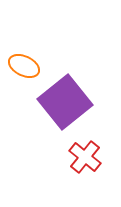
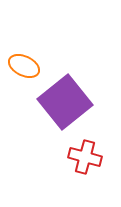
red cross: rotated 24 degrees counterclockwise
